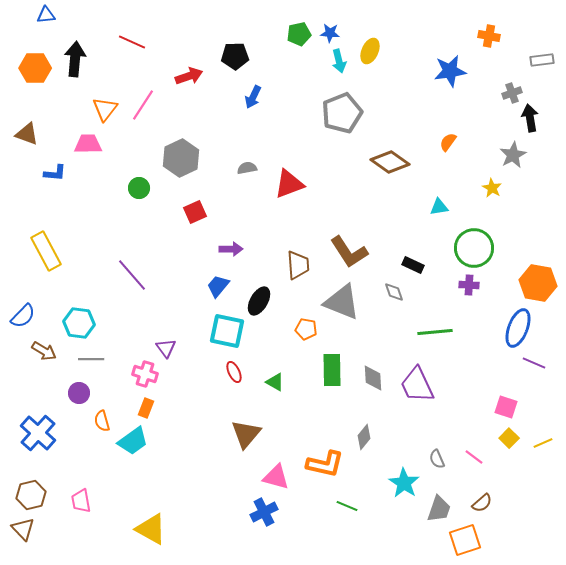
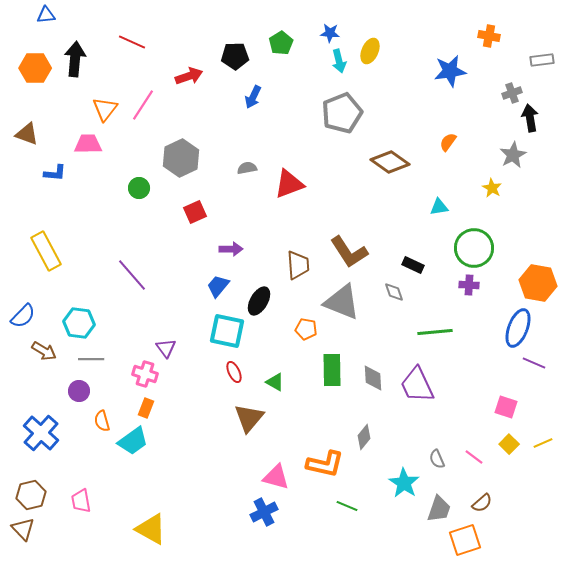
green pentagon at (299, 34): moved 18 px left, 9 px down; rotated 20 degrees counterclockwise
purple circle at (79, 393): moved 2 px up
blue cross at (38, 433): moved 3 px right
brown triangle at (246, 434): moved 3 px right, 16 px up
yellow square at (509, 438): moved 6 px down
